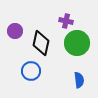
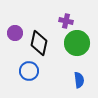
purple circle: moved 2 px down
black diamond: moved 2 px left
blue circle: moved 2 px left
